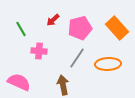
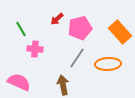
red arrow: moved 4 px right, 1 px up
orange rectangle: moved 3 px right, 4 px down
pink cross: moved 4 px left, 2 px up
